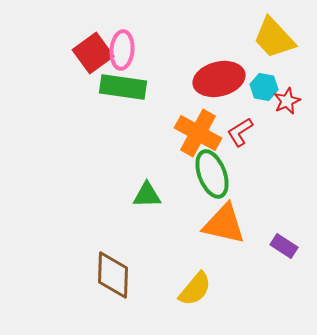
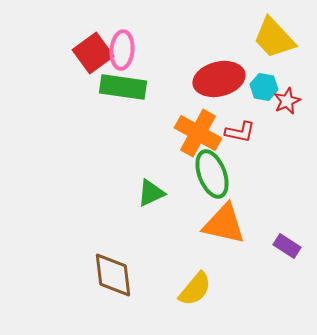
red L-shape: rotated 136 degrees counterclockwise
green triangle: moved 4 px right, 2 px up; rotated 24 degrees counterclockwise
purple rectangle: moved 3 px right
brown diamond: rotated 9 degrees counterclockwise
